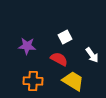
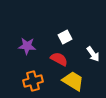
white arrow: moved 1 px right, 1 px up
orange cross: rotated 18 degrees counterclockwise
